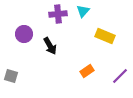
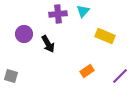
black arrow: moved 2 px left, 2 px up
